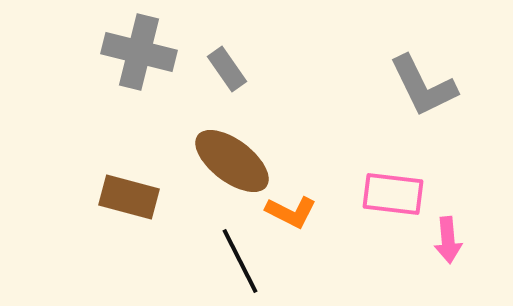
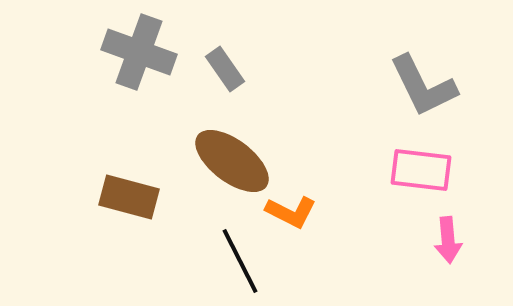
gray cross: rotated 6 degrees clockwise
gray rectangle: moved 2 px left
pink rectangle: moved 28 px right, 24 px up
